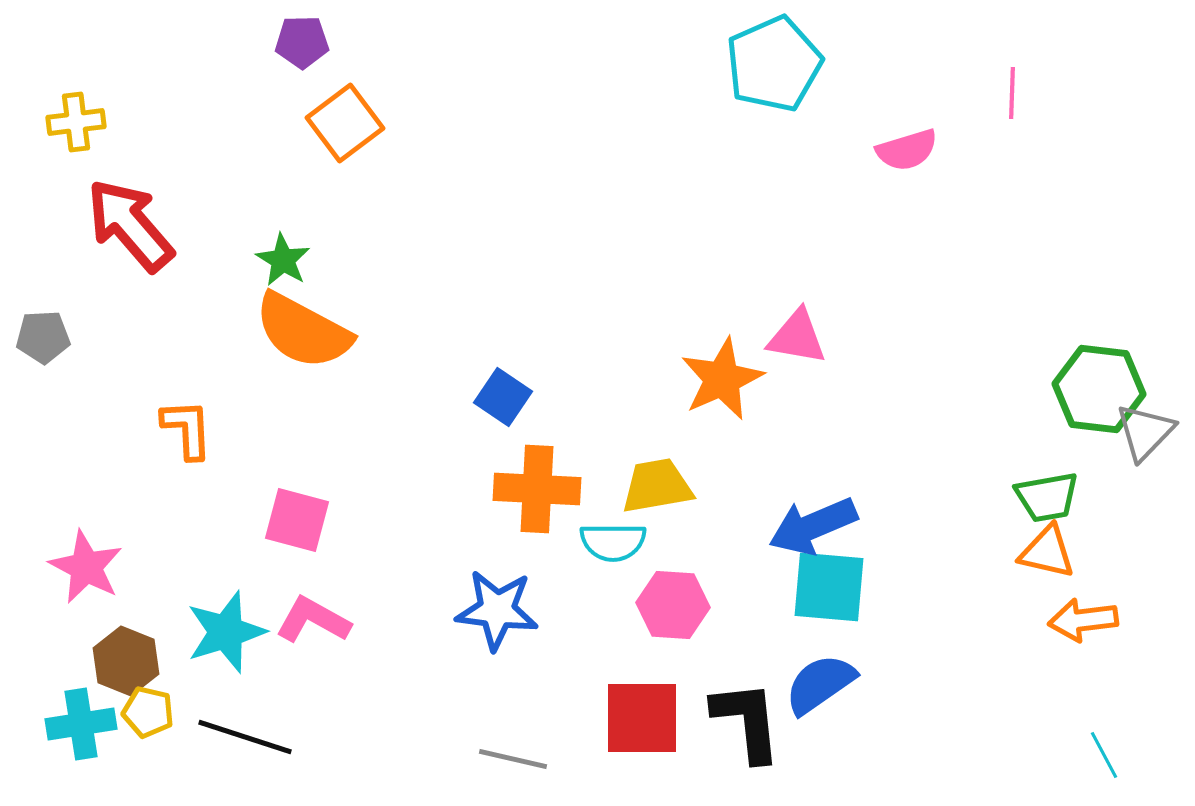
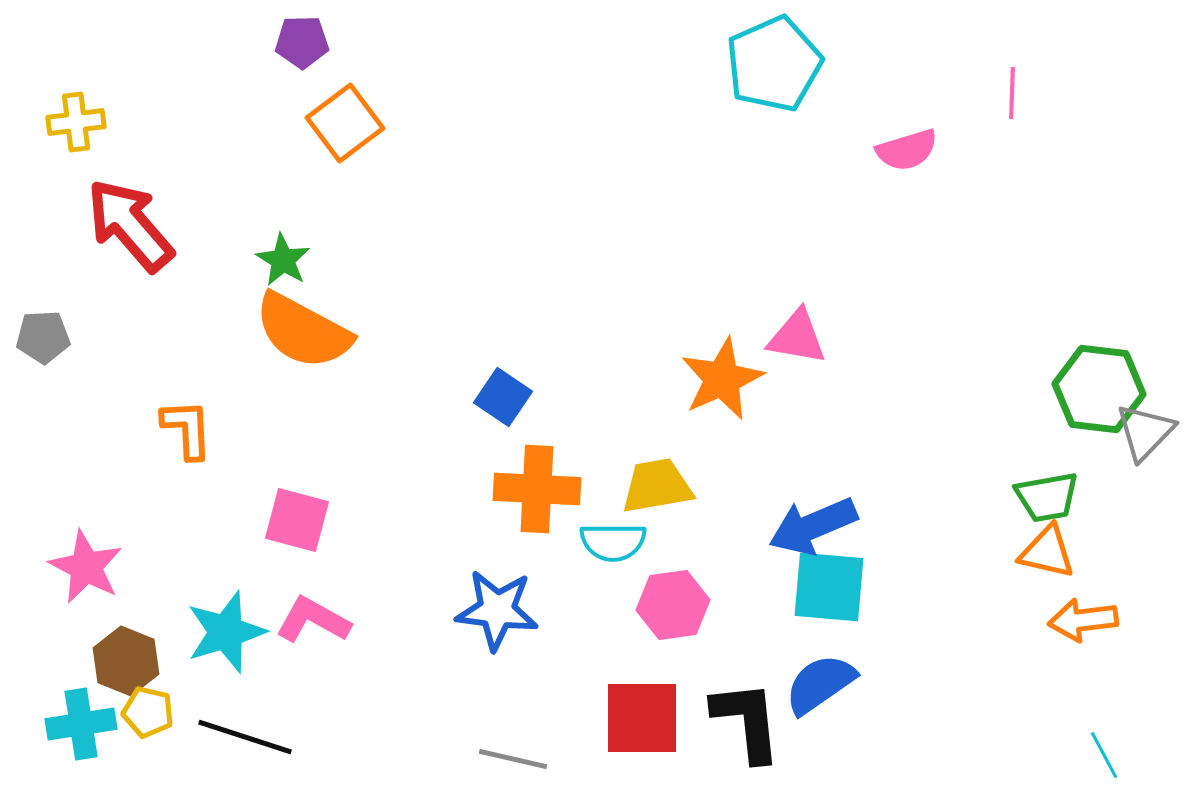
pink hexagon: rotated 12 degrees counterclockwise
